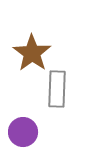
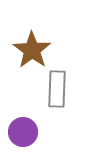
brown star: moved 3 px up
